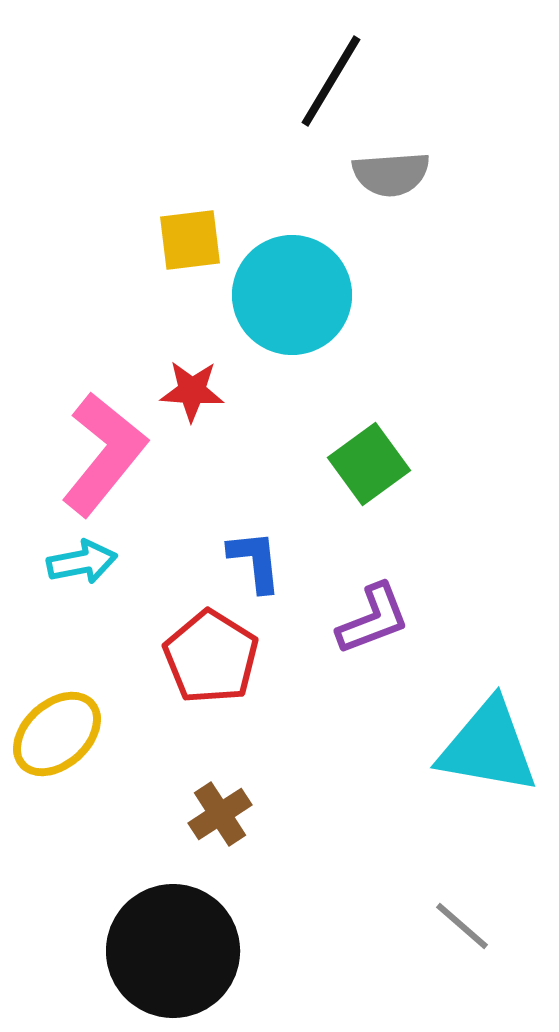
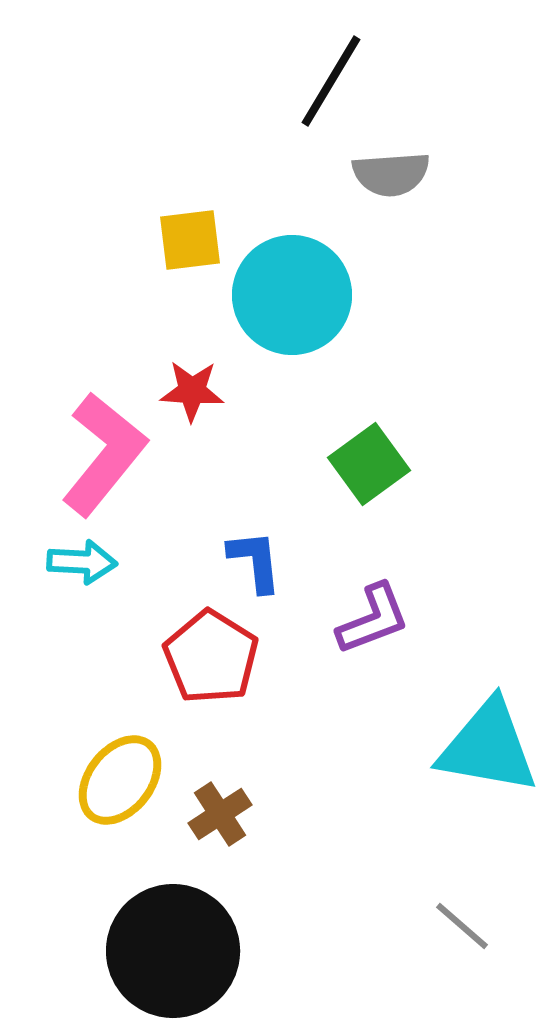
cyan arrow: rotated 14 degrees clockwise
yellow ellipse: moved 63 px right, 46 px down; rotated 10 degrees counterclockwise
